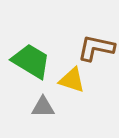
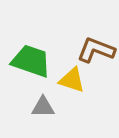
brown L-shape: moved 2 px down; rotated 9 degrees clockwise
green trapezoid: rotated 12 degrees counterclockwise
